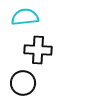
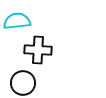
cyan semicircle: moved 8 px left, 4 px down
